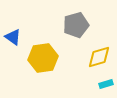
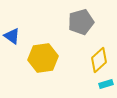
gray pentagon: moved 5 px right, 3 px up
blue triangle: moved 1 px left, 1 px up
yellow diamond: moved 3 px down; rotated 25 degrees counterclockwise
